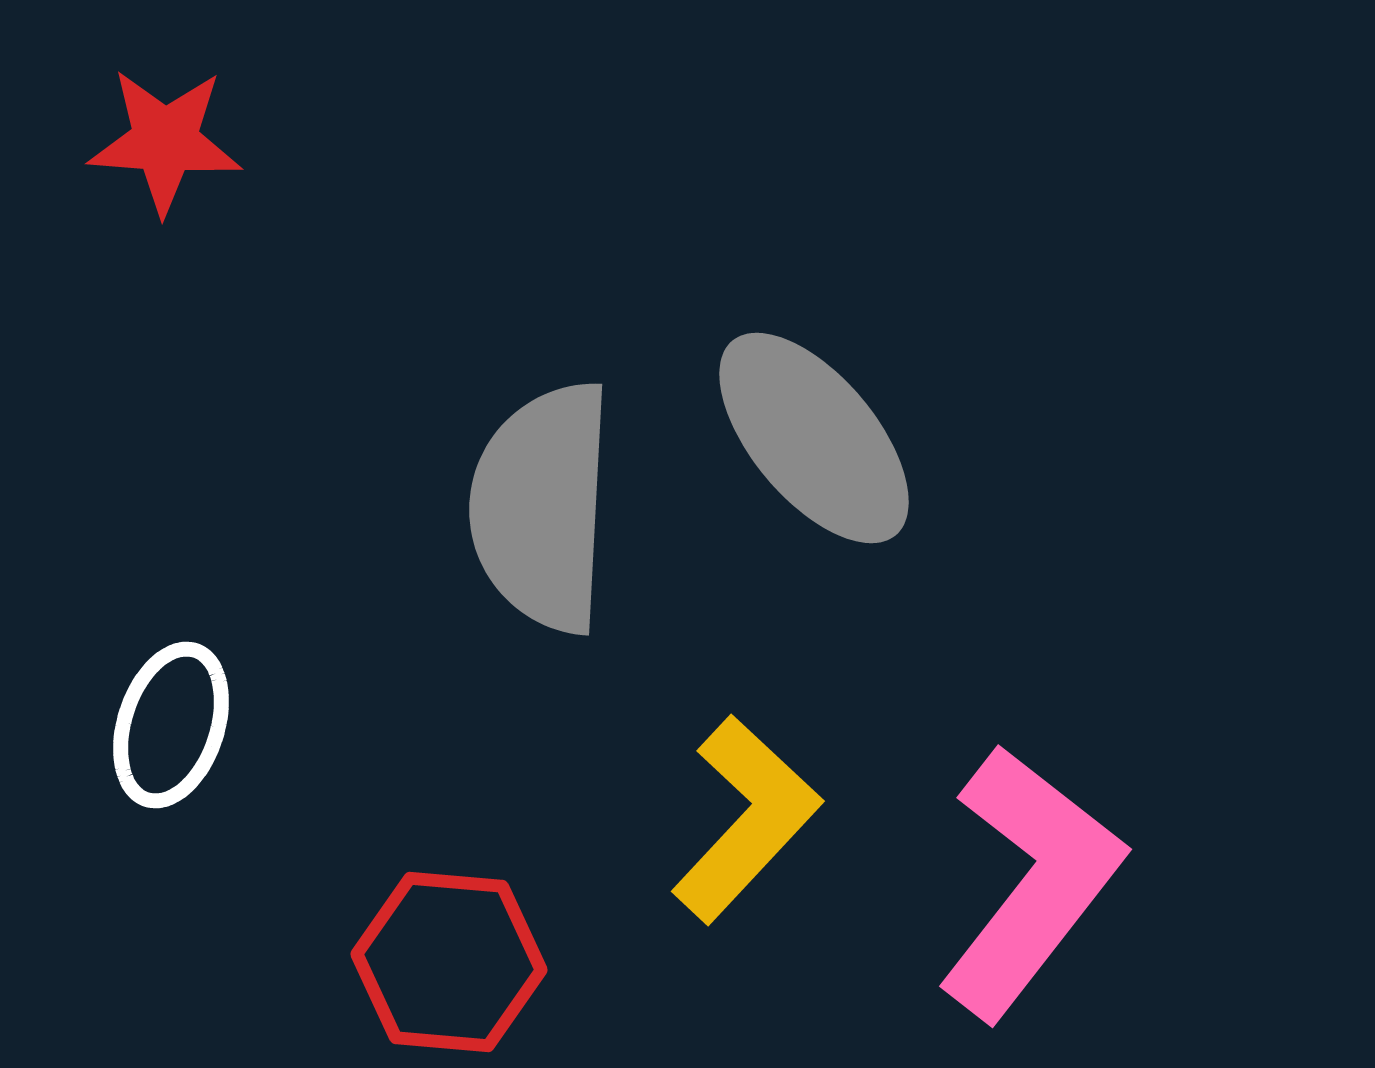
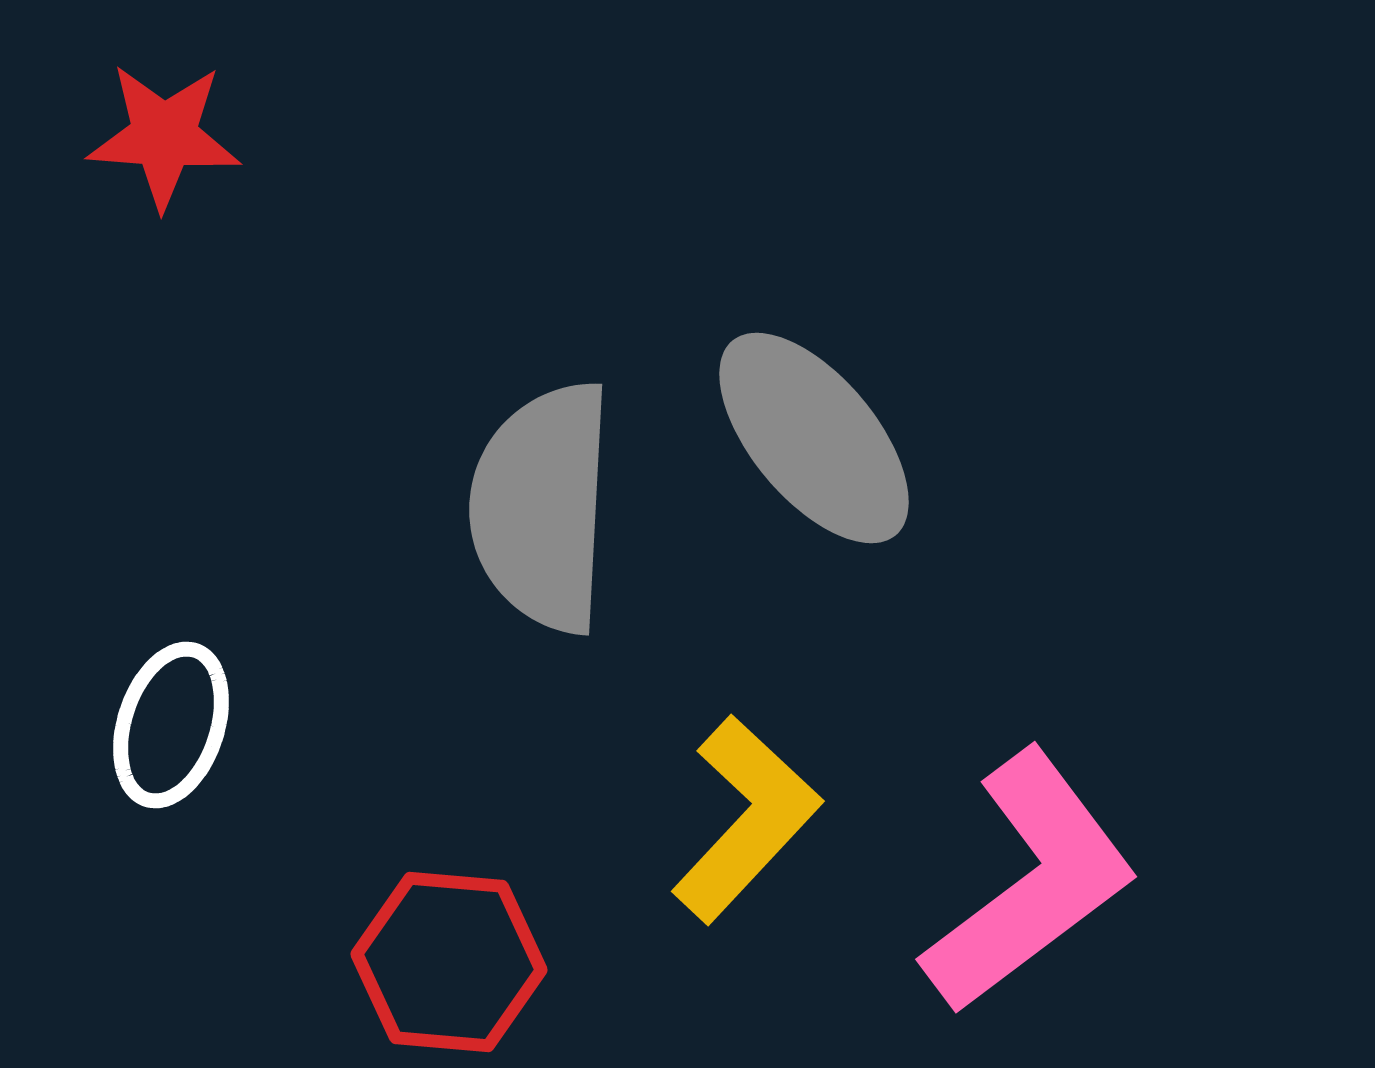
red star: moved 1 px left, 5 px up
pink L-shape: rotated 15 degrees clockwise
